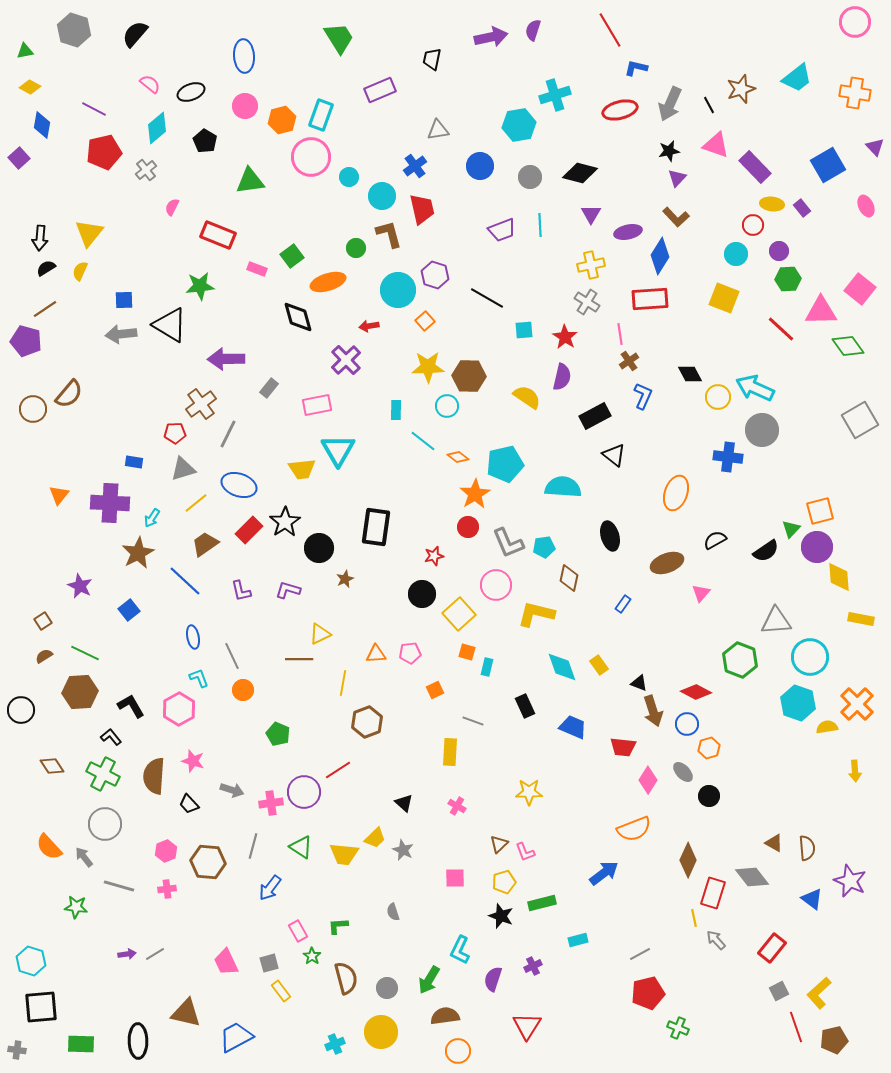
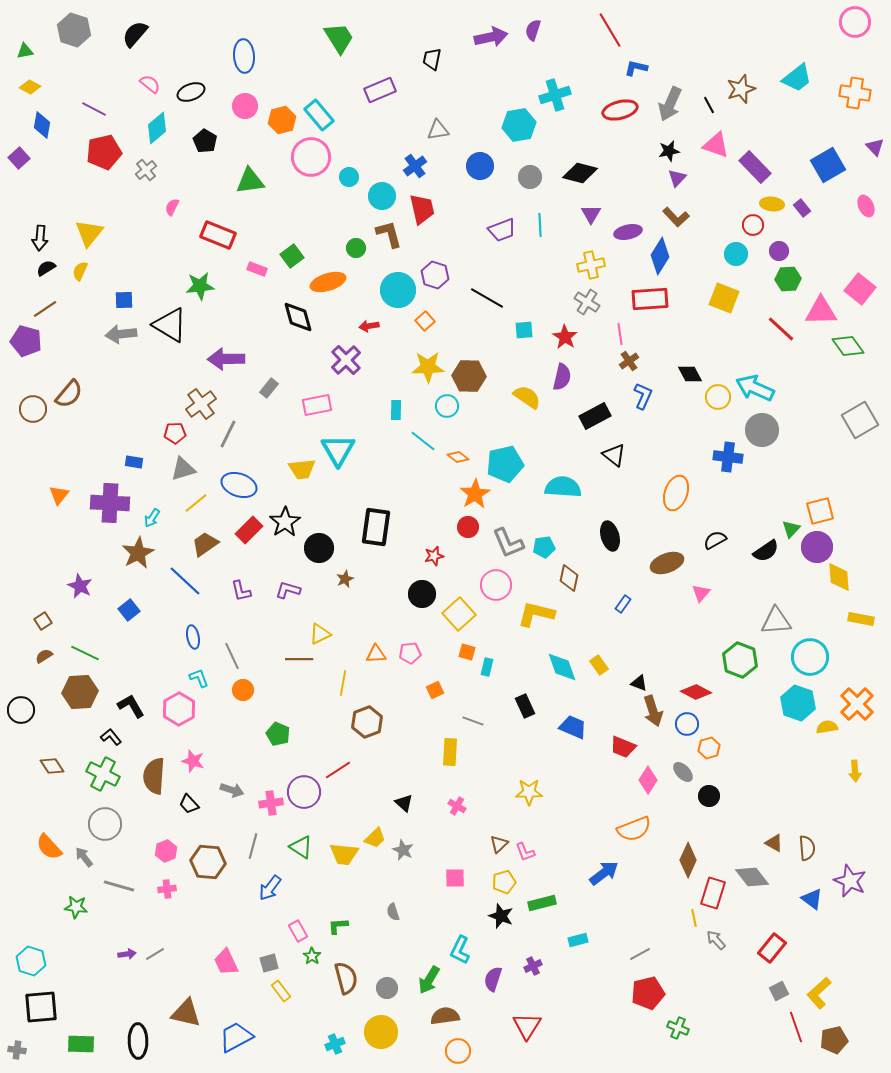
cyan rectangle at (321, 115): moved 2 px left; rotated 60 degrees counterclockwise
red trapezoid at (623, 747): rotated 16 degrees clockwise
